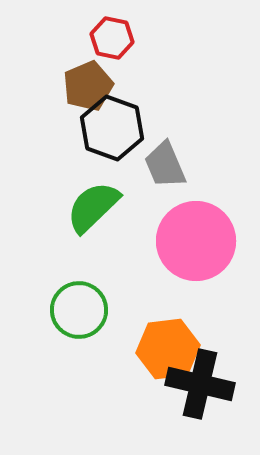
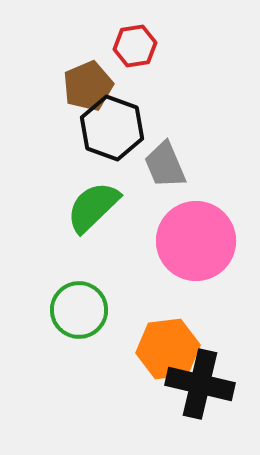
red hexagon: moved 23 px right, 8 px down; rotated 21 degrees counterclockwise
